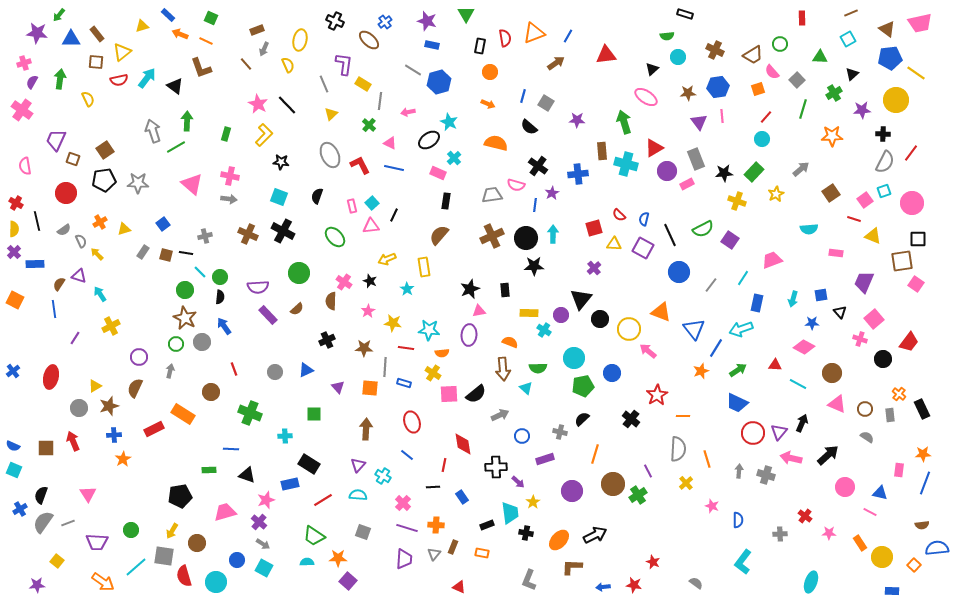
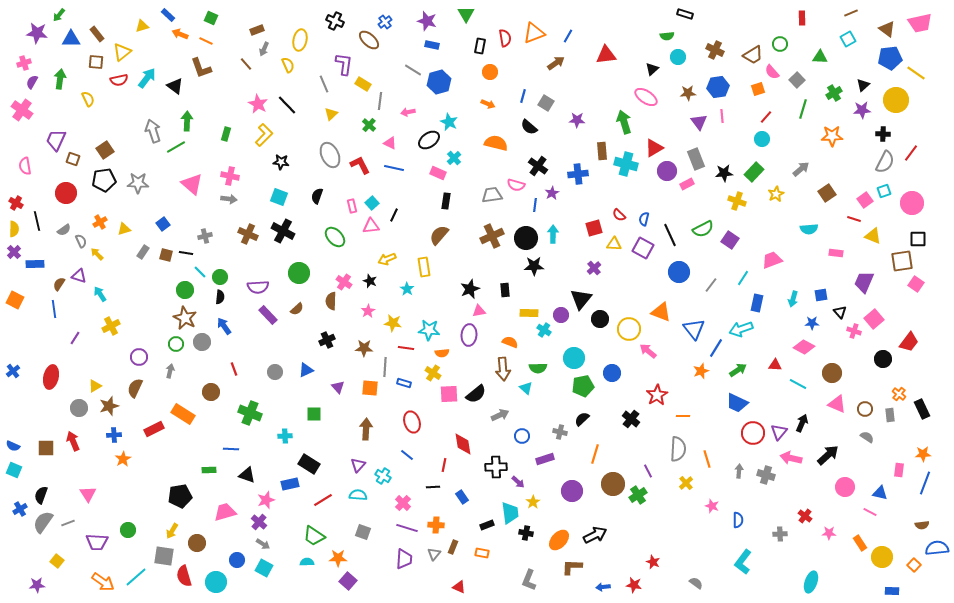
black triangle at (852, 74): moved 11 px right, 11 px down
brown square at (831, 193): moved 4 px left
pink cross at (860, 339): moved 6 px left, 8 px up
green circle at (131, 530): moved 3 px left
cyan line at (136, 567): moved 10 px down
